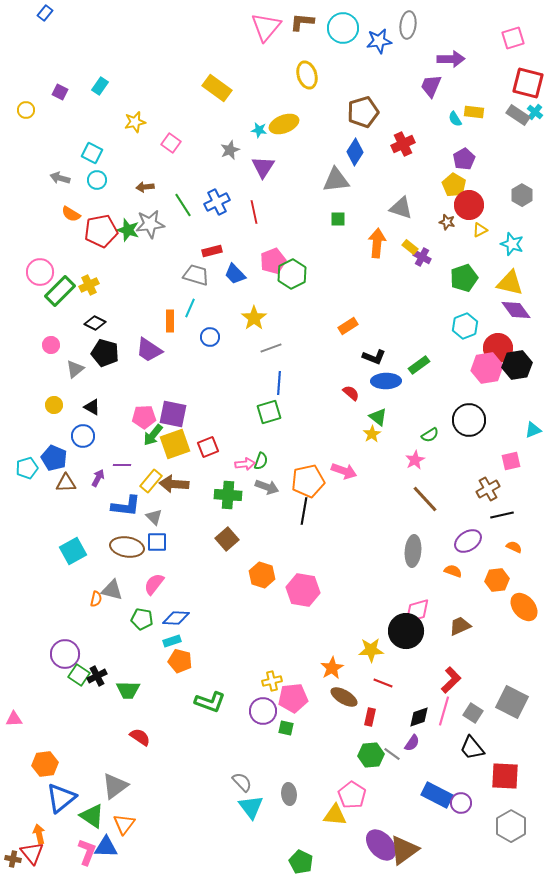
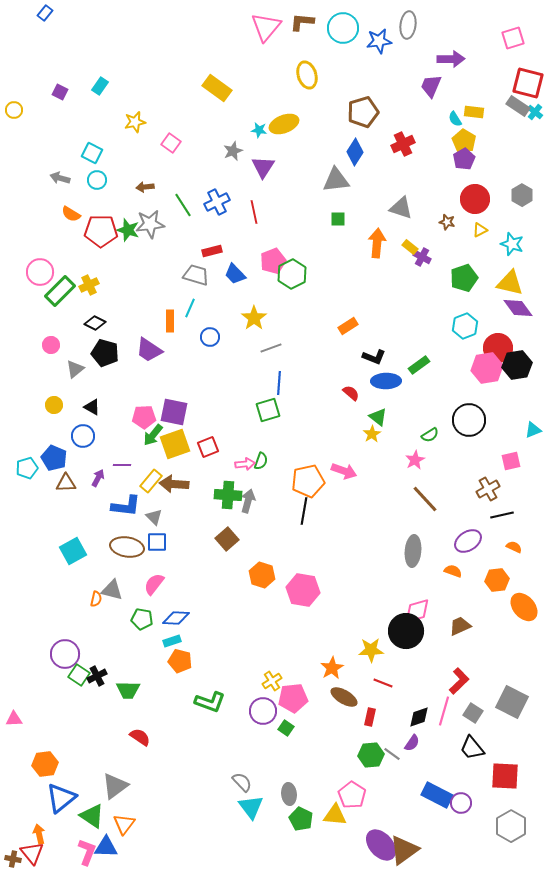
yellow circle at (26, 110): moved 12 px left
gray rectangle at (518, 115): moved 9 px up
gray star at (230, 150): moved 3 px right, 1 px down
yellow pentagon at (454, 185): moved 10 px right, 44 px up
red circle at (469, 205): moved 6 px right, 6 px up
red pentagon at (101, 231): rotated 12 degrees clockwise
purple diamond at (516, 310): moved 2 px right, 2 px up
green square at (269, 412): moved 1 px left, 2 px up
purple square at (173, 414): moved 1 px right, 2 px up
gray arrow at (267, 487): moved 19 px left, 14 px down; rotated 95 degrees counterclockwise
red L-shape at (451, 680): moved 8 px right, 1 px down
yellow cross at (272, 681): rotated 18 degrees counterclockwise
green square at (286, 728): rotated 21 degrees clockwise
green pentagon at (301, 862): moved 43 px up
